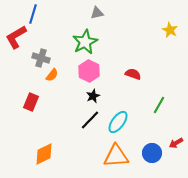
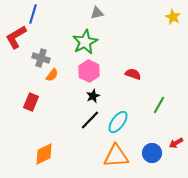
yellow star: moved 3 px right, 13 px up
